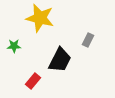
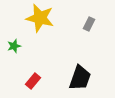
gray rectangle: moved 1 px right, 16 px up
green star: rotated 16 degrees counterclockwise
black trapezoid: moved 20 px right, 18 px down; rotated 8 degrees counterclockwise
